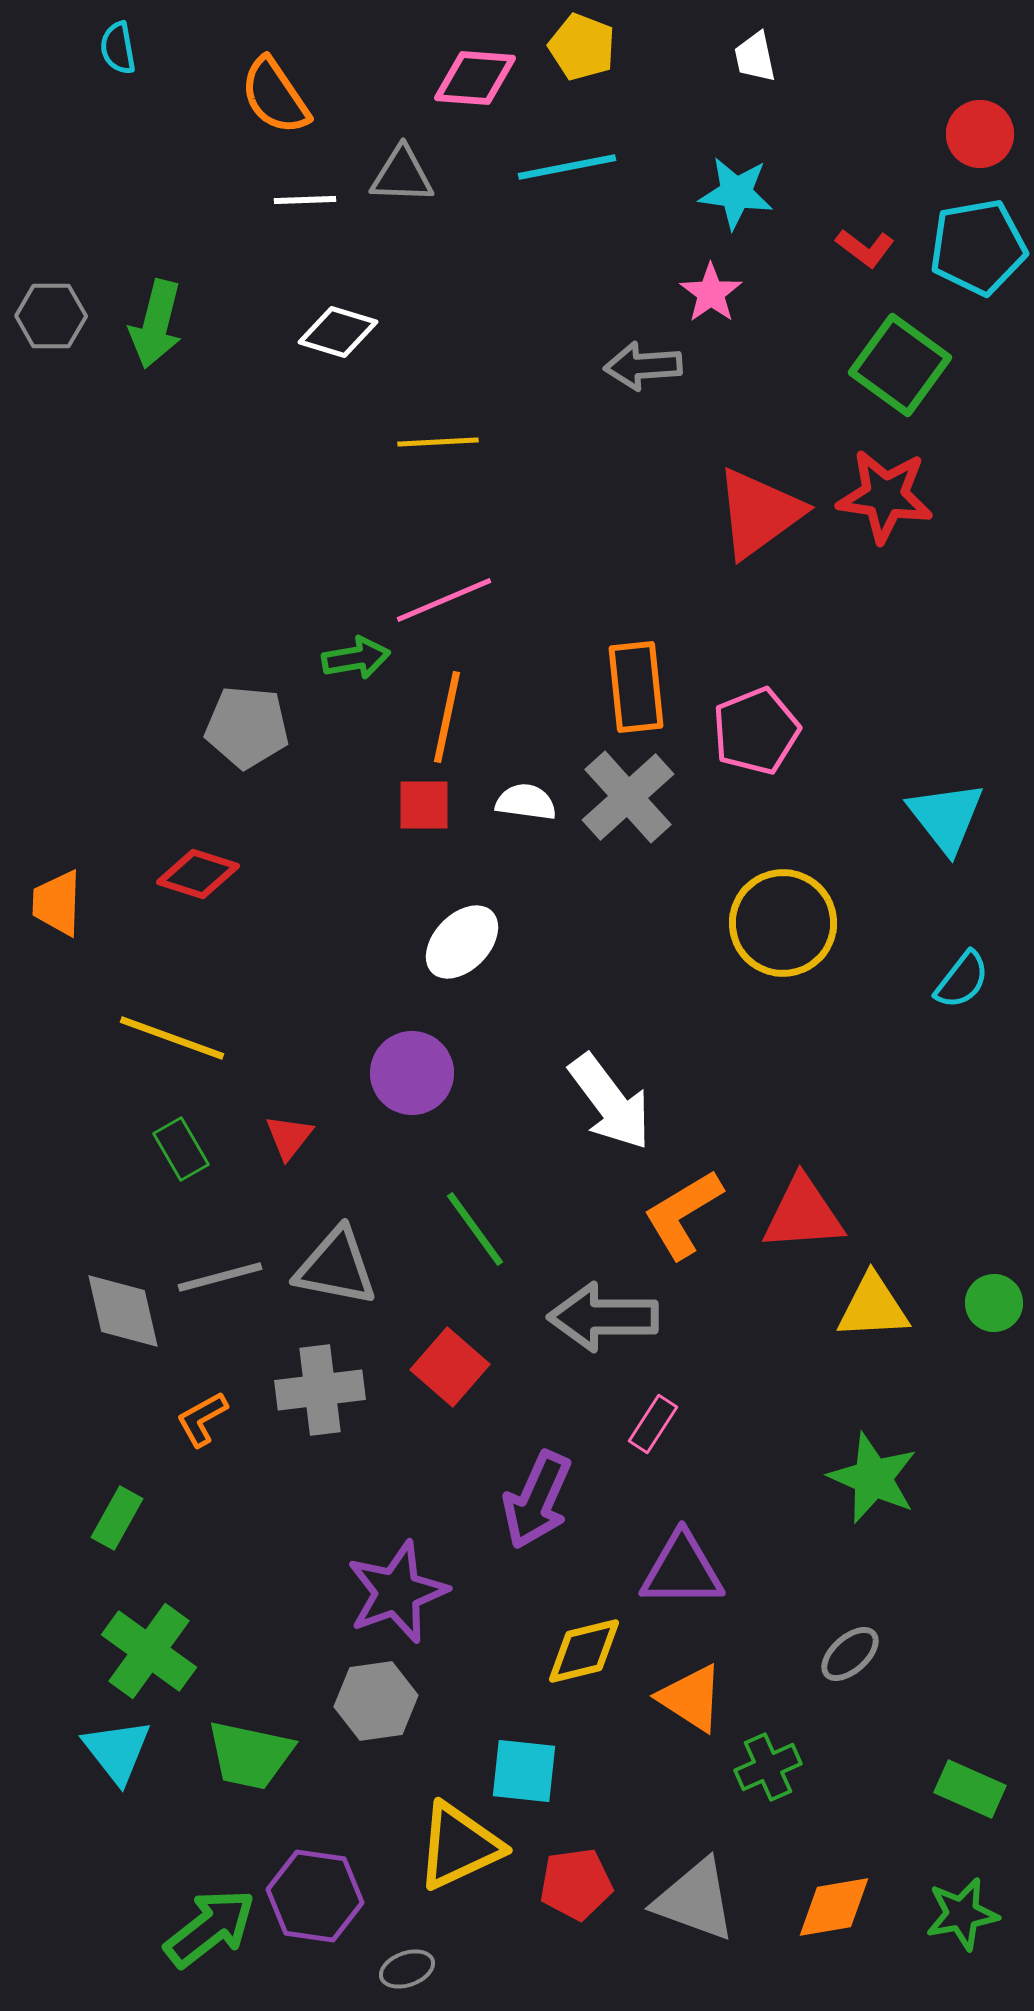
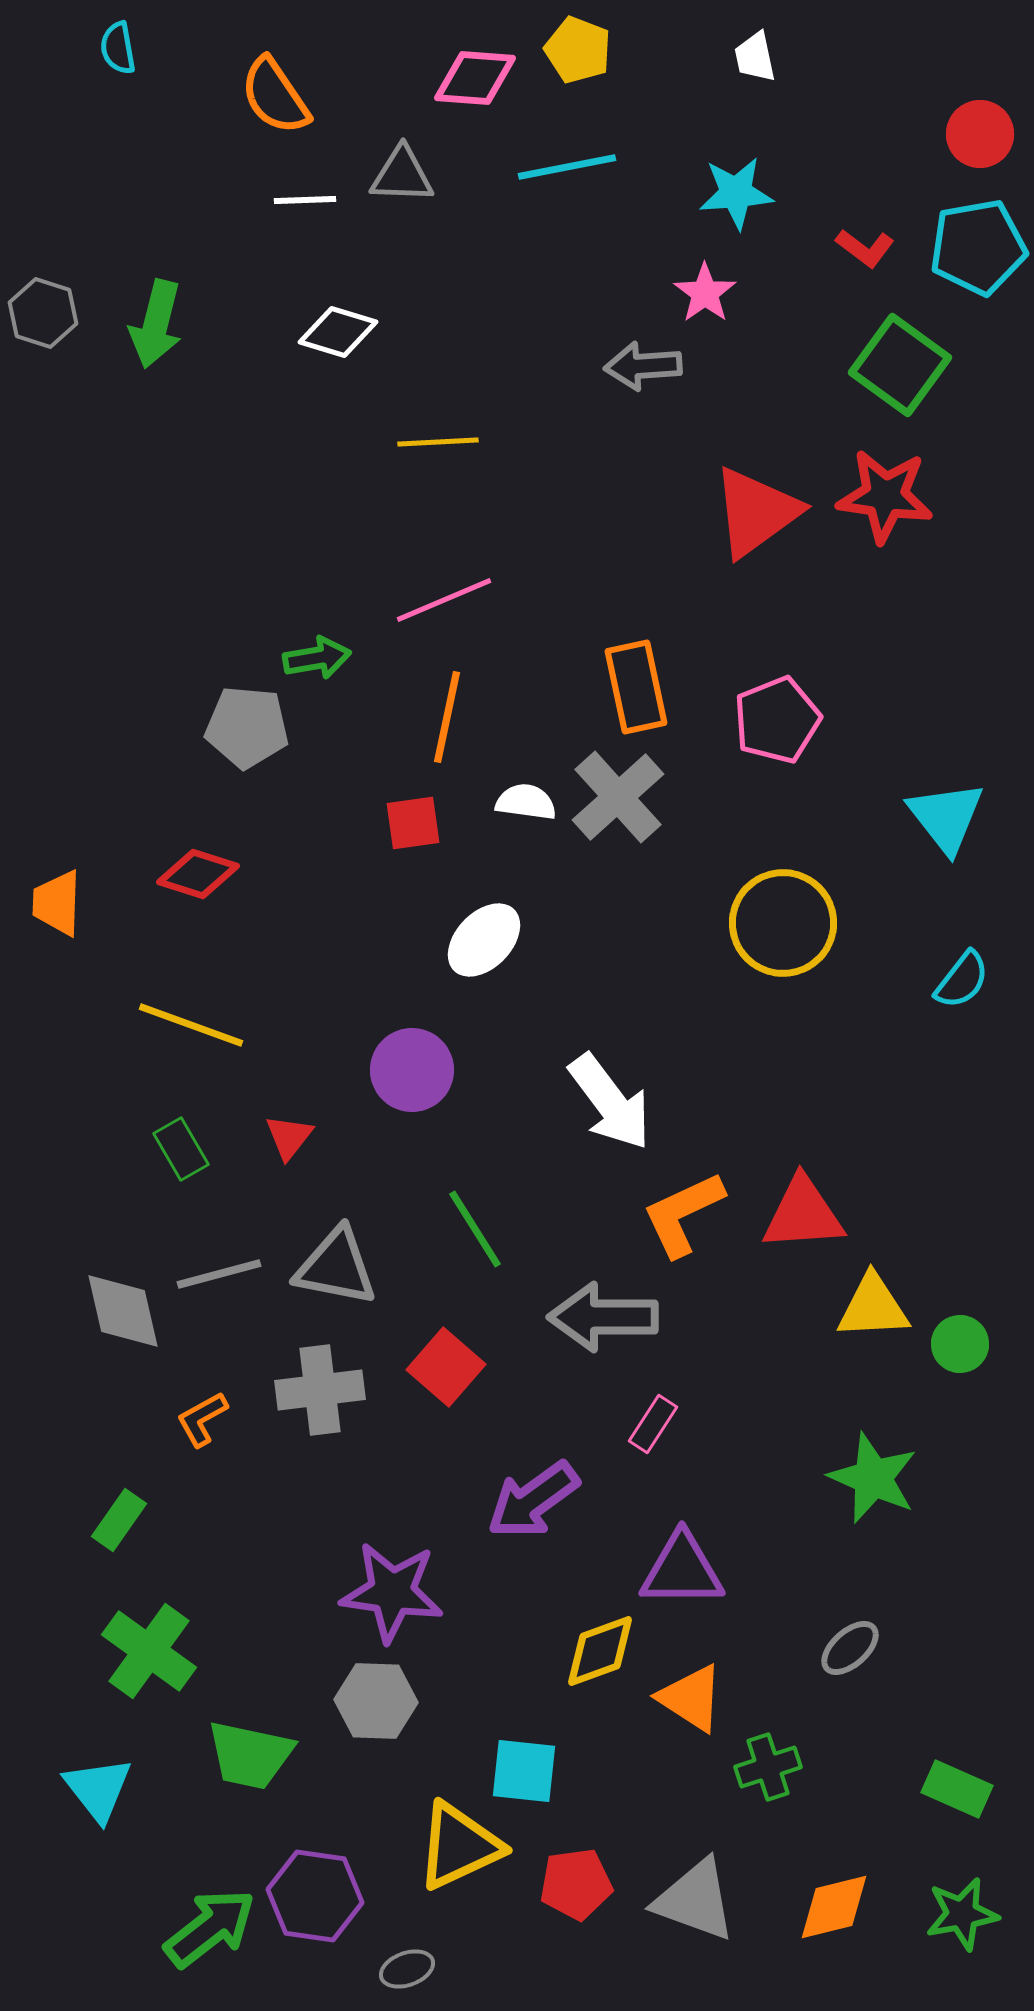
yellow pentagon at (582, 47): moved 4 px left, 3 px down
cyan star at (736, 193): rotated 12 degrees counterclockwise
pink star at (711, 293): moved 6 px left
gray hexagon at (51, 316): moved 8 px left, 3 px up; rotated 18 degrees clockwise
red triangle at (759, 513): moved 3 px left, 1 px up
green arrow at (356, 658): moved 39 px left
orange rectangle at (636, 687): rotated 6 degrees counterclockwise
pink pentagon at (756, 731): moved 21 px right, 11 px up
gray cross at (628, 797): moved 10 px left
red square at (424, 805): moved 11 px left, 18 px down; rotated 8 degrees counterclockwise
white ellipse at (462, 942): moved 22 px right, 2 px up
yellow line at (172, 1038): moved 19 px right, 13 px up
purple circle at (412, 1073): moved 3 px up
orange L-shape at (683, 1214): rotated 6 degrees clockwise
green line at (475, 1229): rotated 4 degrees clockwise
gray line at (220, 1277): moved 1 px left, 3 px up
green circle at (994, 1303): moved 34 px left, 41 px down
red square at (450, 1367): moved 4 px left
purple arrow at (537, 1500): moved 4 px left; rotated 30 degrees clockwise
green rectangle at (117, 1518): moved 2 px right, 2 px down; rotated 6 degrees clockwise
purple star at (397, 1592): moved 5 px left; rotated 28 degrees clockwise
yellow diamond at (584, 1651): moved 16 px right; rotated 6 degrees counterclockwise
gray ellipse at (850, 1654): moved 6 px up
gray hexagon at (376, 1701): rotated 10 degrees clockwise
cyan triangle at (117, 1751): moved 19 px left, 38 px down
green cross at (768, 1767): rotated 6 degrees clockwise
green rectangle at (970, 1789): moved 13 px left
orange diamond at (834, 1907): rotated 4 degrees counterclockwise
